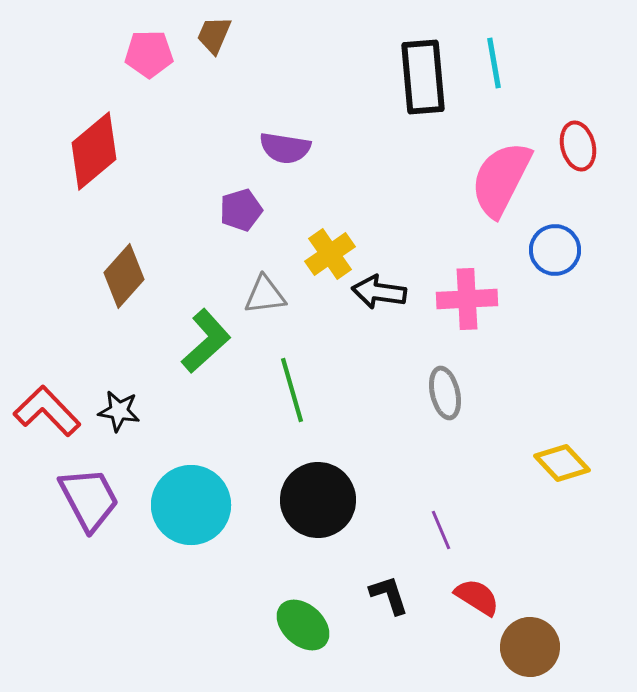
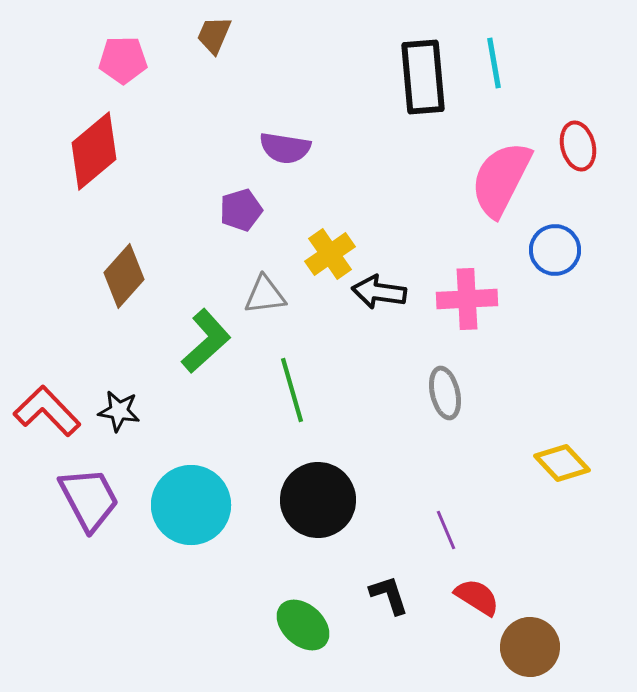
pink pentagon: moved 26 px left, 6 px down
purple line: moved 5 px right
